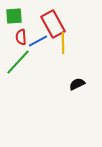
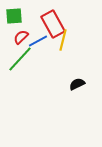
red semicircle: rotated 49 degrees clockwise
yellow line: moved 3 px up; rotated 15 degrees clockwise
green line: moved 2 px right, 3 px up
